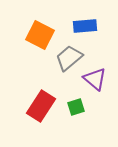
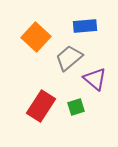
orange square: moved 4 px left, 2 px down; rotated 16 degrees clockwise
